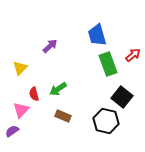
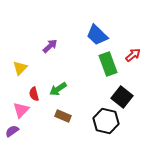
blue trapezoid: rotated 30 degrees counterclockwise
